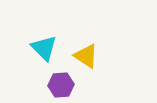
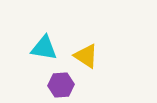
cyan triangle: rotated 36 degrees counterclockwise
